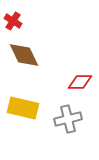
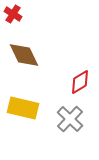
red cross: moved 7 px up
red diamond: rotated 30 degrees counterclockwise
gray cross: moved 2 px right; rotated 32 degrees counterclockwise
